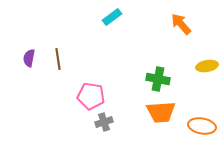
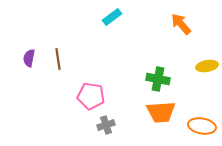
gray cross: moved 2 px right, 3 px down
